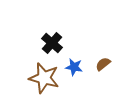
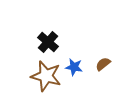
black cross: moved 4 px left, 1 px up
brown star: moved 2 px right, 2 px up
